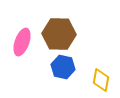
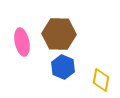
pink ellipse: rotated 32 degrees counterclockwise
blue hexagon: rotated 10 degrees clockwise
